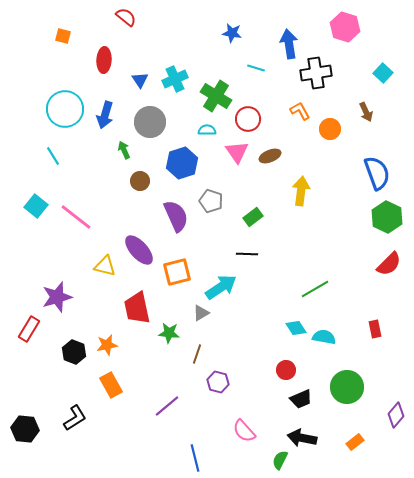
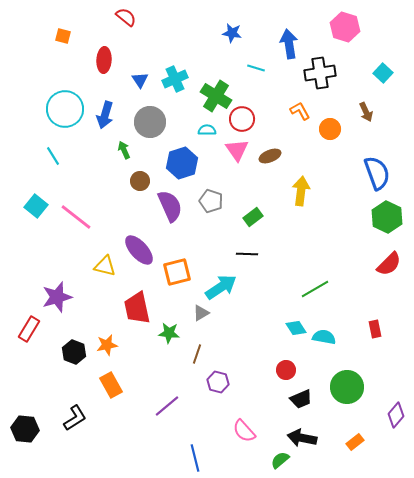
black cross at (316, 73): moved 4 px right
red circle at (248, 119): moved 6 px left
pink triangle at (237, 152): moved 2 px up
purple semicircle at (176, 216): moved 6 px left, 10 px up
green semicircle at (280, 460): rotated 24 degrees clockwise
